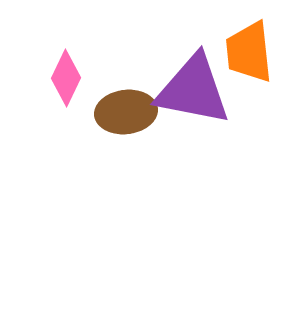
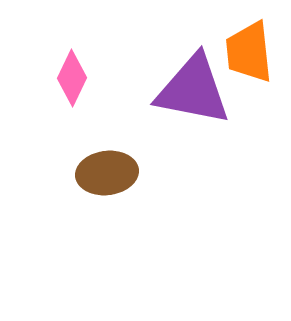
pink diamond: moved 6 px right
brown ellipse: moved 19 px left, 61 px down
